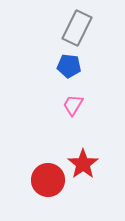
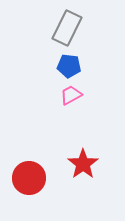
gray rectangle: moved 10 px left
pink trapezoid: moved 2 px left, 10 px up; rotated 30 degrees clockwise
red circle: moved 19 px left, 2 px up
